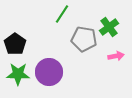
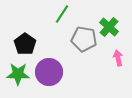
green cross: rotated 12 degrees counterclockwise
black pentagon: moved 10 px right
pink arrow: moved 2 px right, 2 px down; rotated 91 degrees counterclockwise
